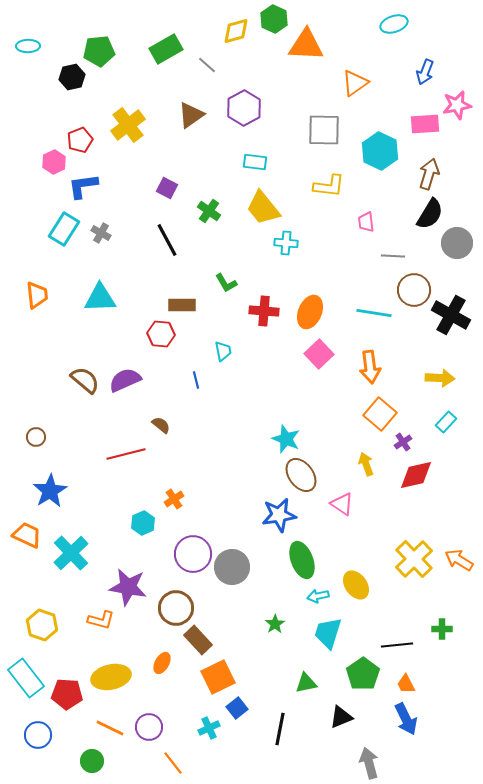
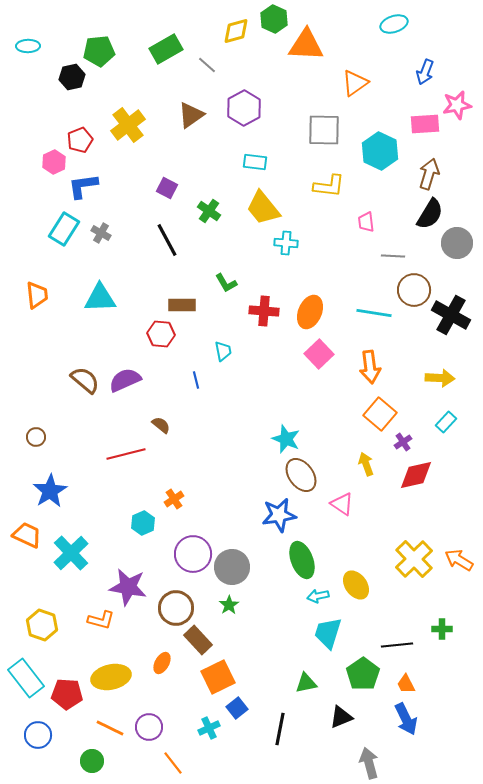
green star at (275, 624): moved 46 px left, 19 px up
